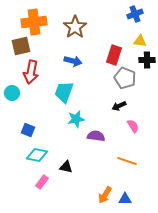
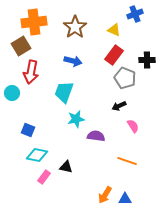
yellow triangle: moved 26 px left, 11 px up; rotated 16 degrees clockwise
brown square: rotated 18 degrees counterclockwise
red rectangle: rotated 18 degrees clockwise
pink rectangle: moved 2 px right, 5 px up
